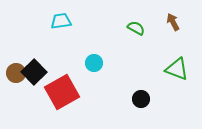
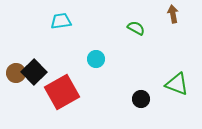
brown arrow: moved 8 px up; rotated 18 degrees clockwise
cyan circle: moved 2 px right, 4 px up
green triangle: moved 15 px down
